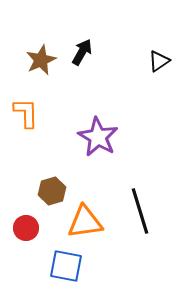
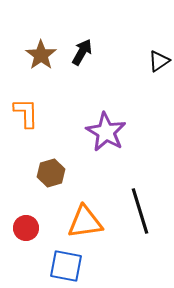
brown star: moved 5 px up; rotated 12 degrees counterclockwise
purple star: moved 8 px right, 5 px up
brown hexagon: moved 1 px left, 18 px up
